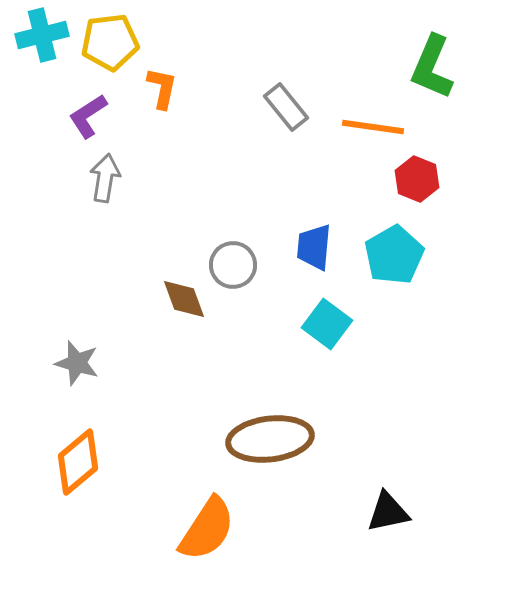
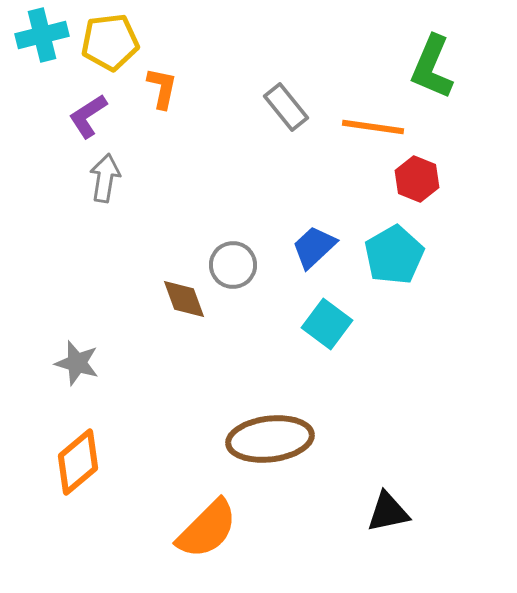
blue trapezoid: rotated 42 degrees clockwise
orange semicircle: rotated 12 degrees clockwise
